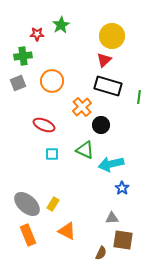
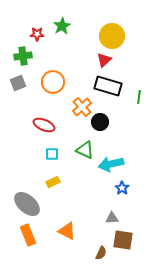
green star: moved 1 px right, 1 px down
orange circle: moved 1 px right, 1 px down
black circle: moved 1 px left, 3 px up
yellow rectangle: moved 22 px up; rotated 32 degrees clockwise
